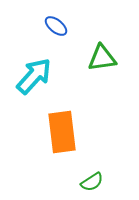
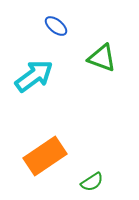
green triangle: rotated 28 degrees clockwise
cyan arrow: rotated 12 degrees clockwise
orange rectangle: moved 17 px left, 24 px down; rotated 63 degrees clockwise
